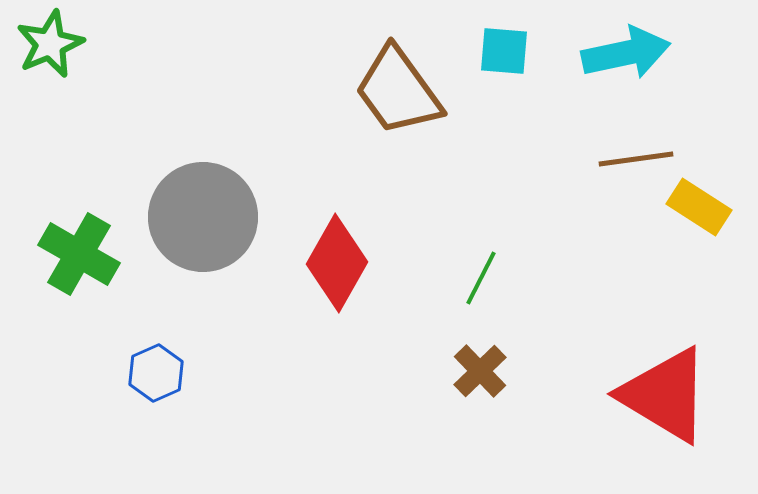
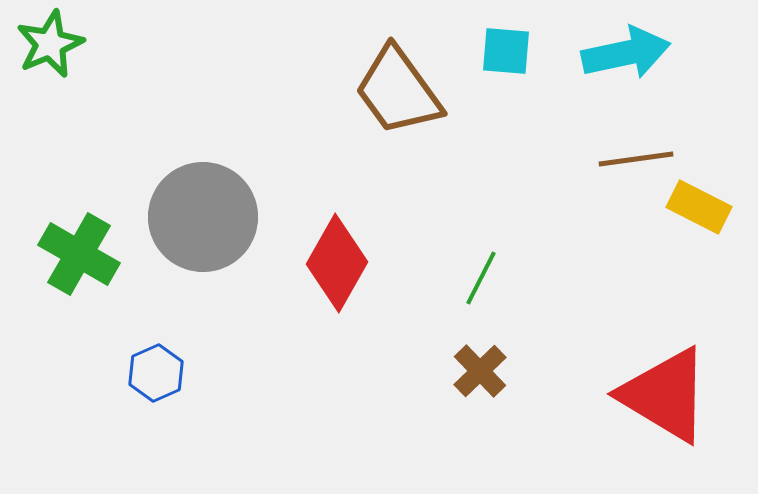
cyan square: moved 2 px right
yellow rectangle: rotated 6 degrees counterclockwise
